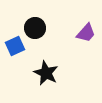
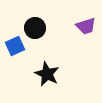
purple trapezoid: moved 7 px up; rotated 30 degrees clockwise
black star: moved 1 px right, 1 px down
